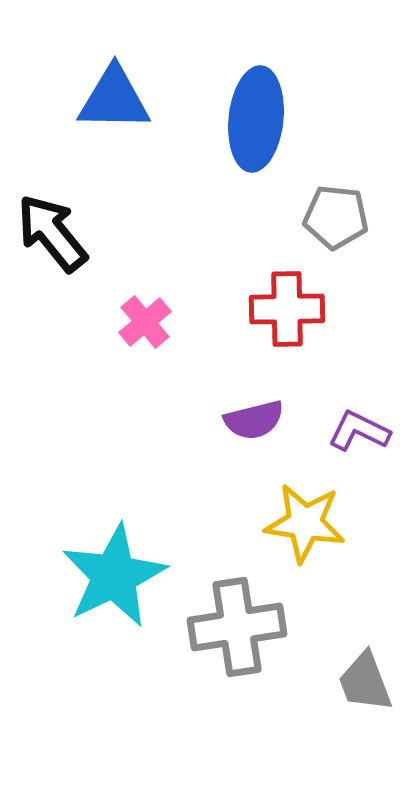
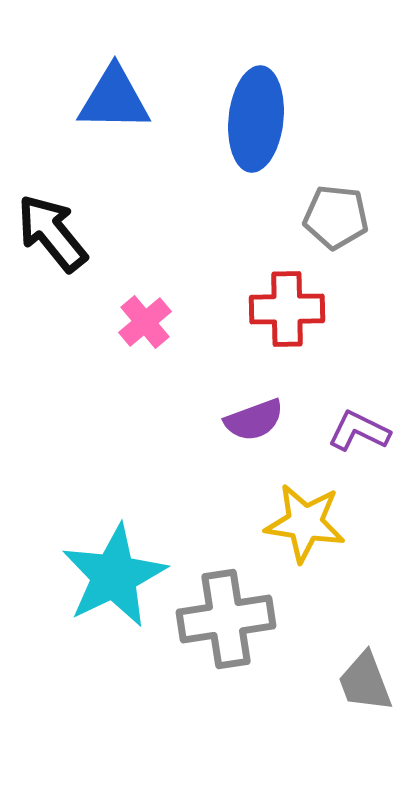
purple semicircle: rotated 6 degrees counterclockwise
gray cross: moved 11 px left, 8 px up
